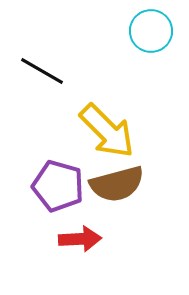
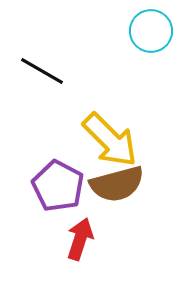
yellow arrow: moved 3 px right, 9 px down
purple pentagon: rotated 12 degrees clockwise
red arrow: rotated 69 degrees counterclockwise
